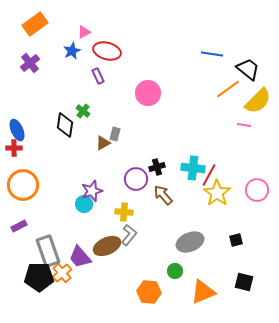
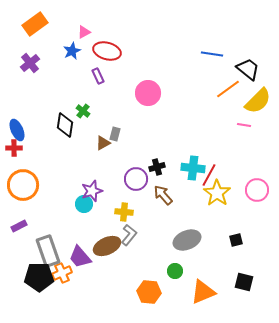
gray ellipse at (190, 242): moved 3 px left, 2 px up
orange cross at (62, 273): rotated 18 degrees clockwise
